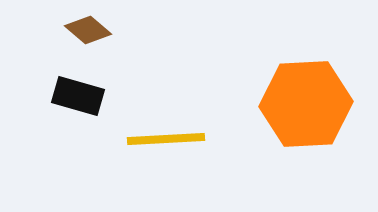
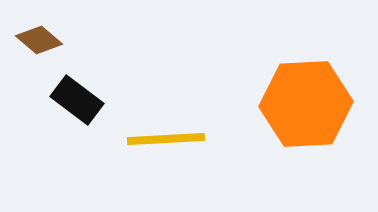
brown diamond: moved 49 px left, 10 px down
black rectangle: moved 1 px left, 4 px down; rotated 21 degrees clockwise
